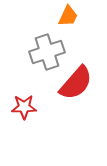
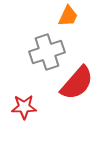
red semicircle: moved 1 px right
